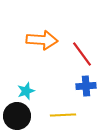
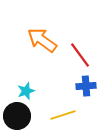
orange arrow: rotated 148 degrees counterclockwise
red line: moved 2 px left, 1 px down
yellow line: rotated 15 degrees counterclockwise
